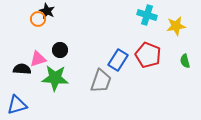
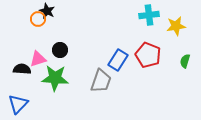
cyan cross: moved 2 px right; rotated 24 degrees counterclockwise
green semicircle: rotated 32 degrees clockwise
blue triangle: moved 1 px right, 1 px up; rotated 30 degrees counterclockwise
